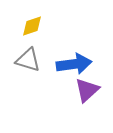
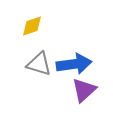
gray triangle: moved 11 px right, 4 px down
purple triangle: moved 3 px left
